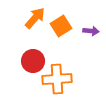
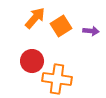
red circle: moved 1 px left
orange cross: rotated 12 degrees clockwise
